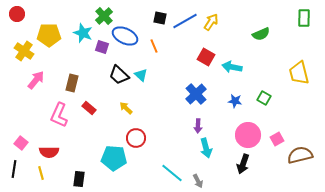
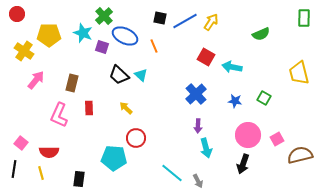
red rectangle at (89, 108): rotated 48 degrees clockwise
